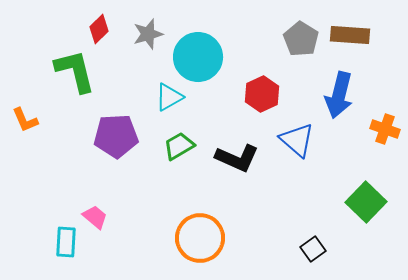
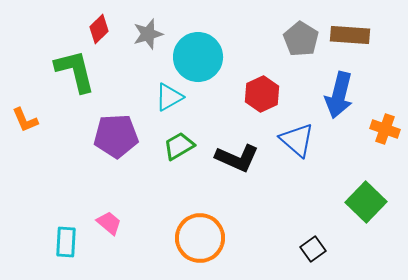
pink trapezoid: moved 14 px right, 6 px down
